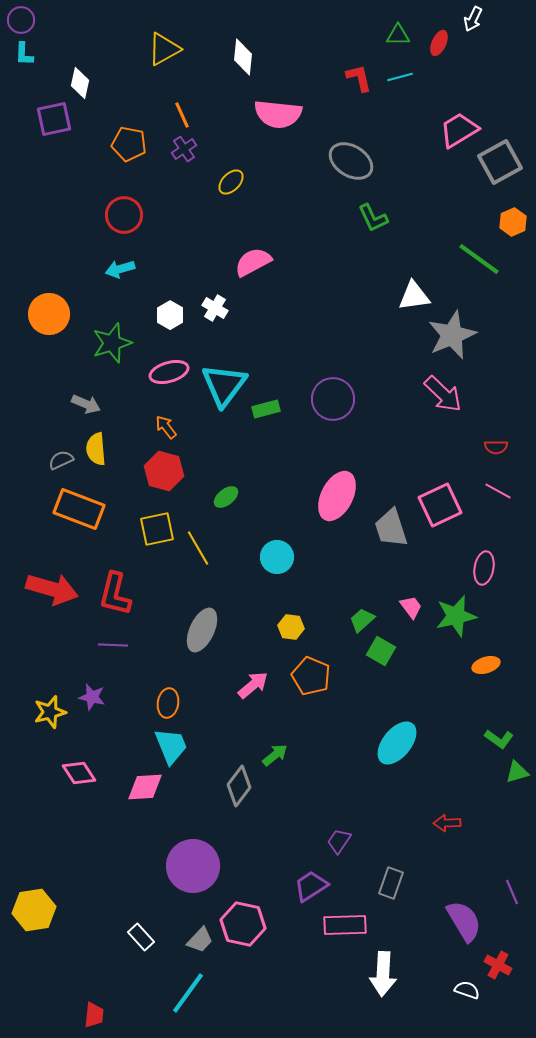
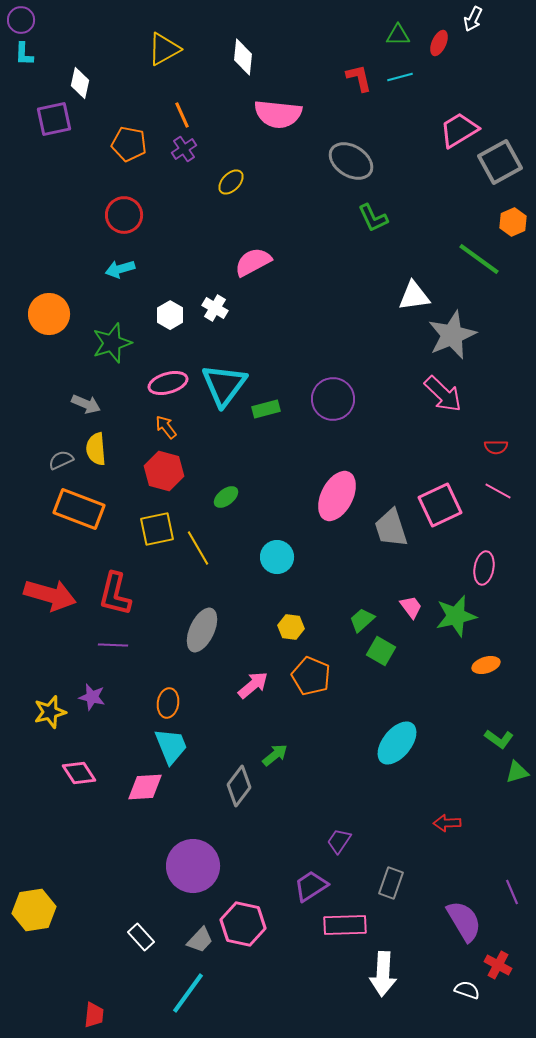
pink ellipse at (169, 372): moved 1 px left, 11 px down
red arrow at (52, 589): moved 2 px left, 6 px down
